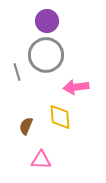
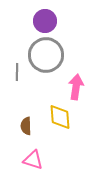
purple circle: moved 2 px left
gray line: rotated 18 degrees clockwise
pink arrow: rotated 105 degrees clockwise
brown semicircle: rotated 24 degrees counterclockwise
pink triangle: moved 8 px left; rotated 15 degrees clockwise
